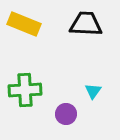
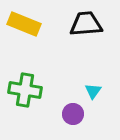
black trapezoid: rotated 8 degrees counterclockwise
green cross: rotated 12 degrees clockwise
purple circle: moved 7 px right
